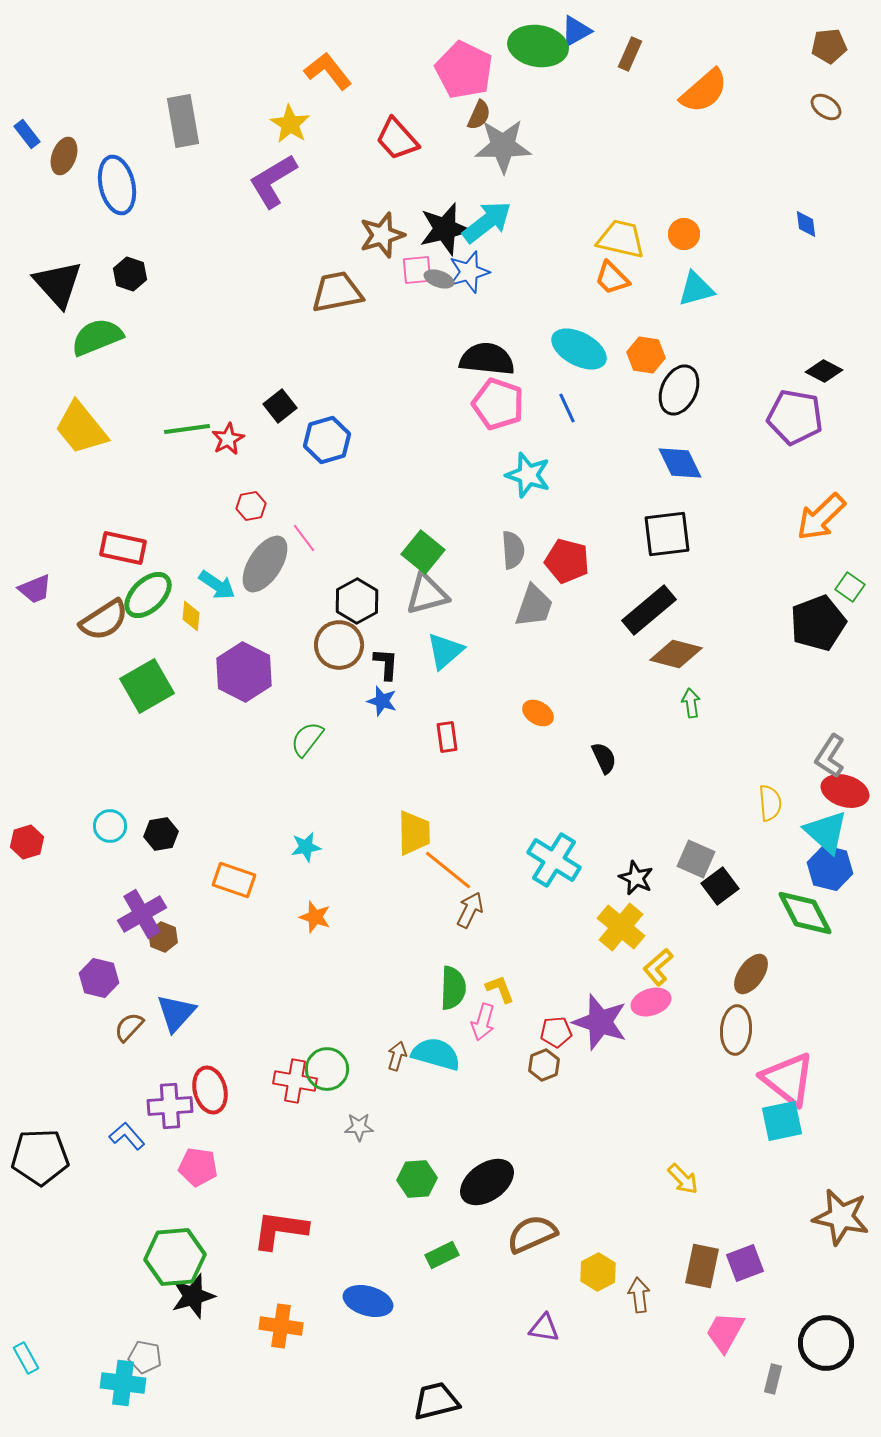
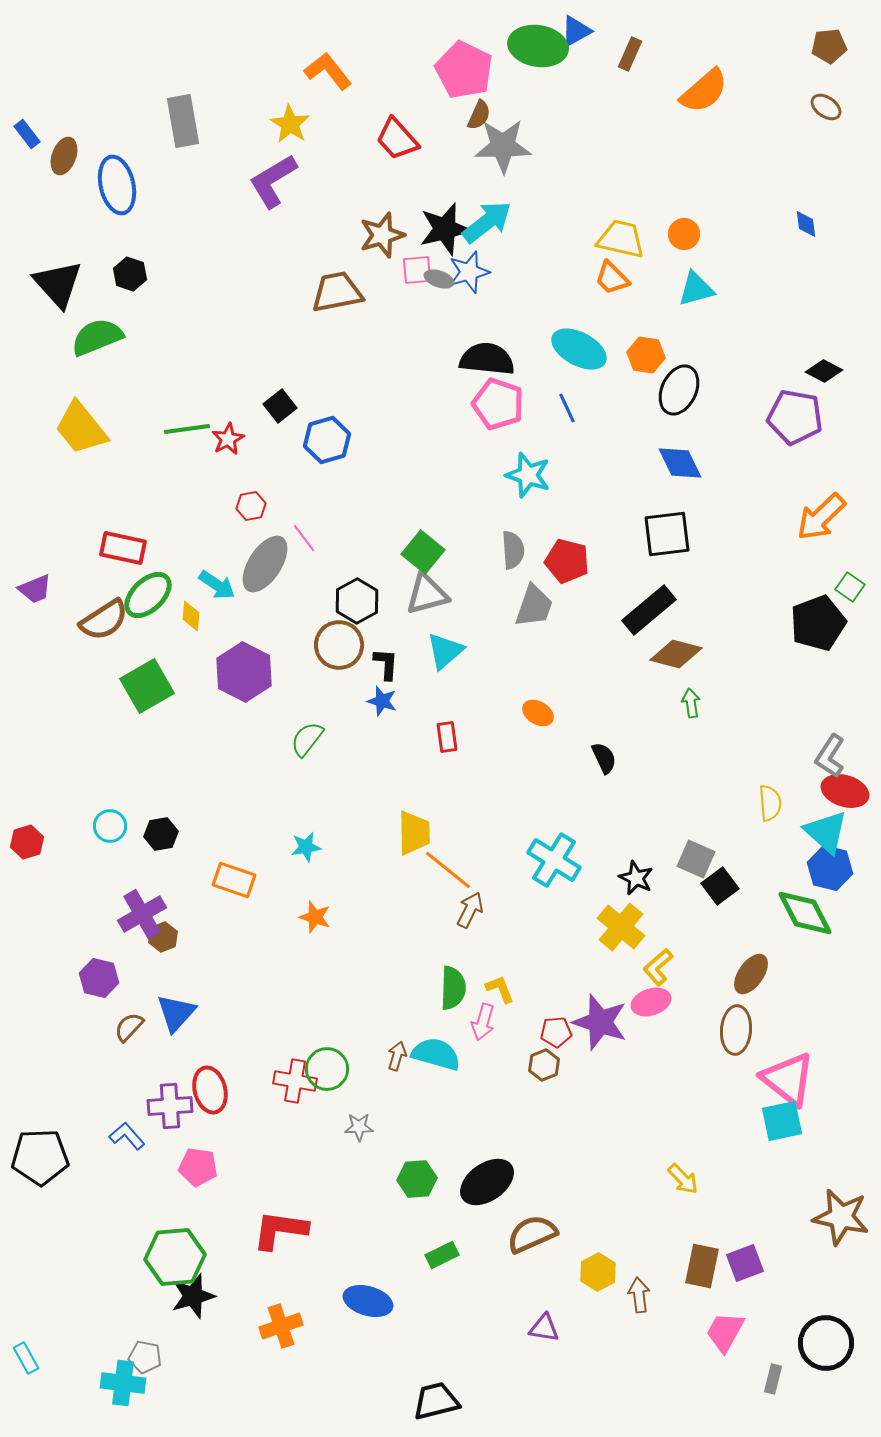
brown hexagon at (163, 937): rotated 16 degrees clockwise
orange cross at (281, 1326): rotated 27 degrees counterclockwise
